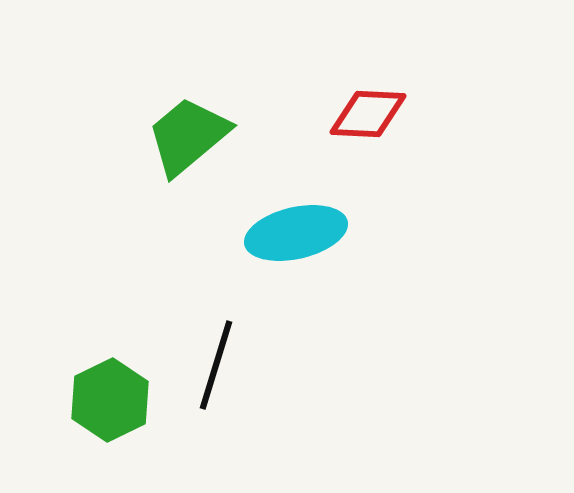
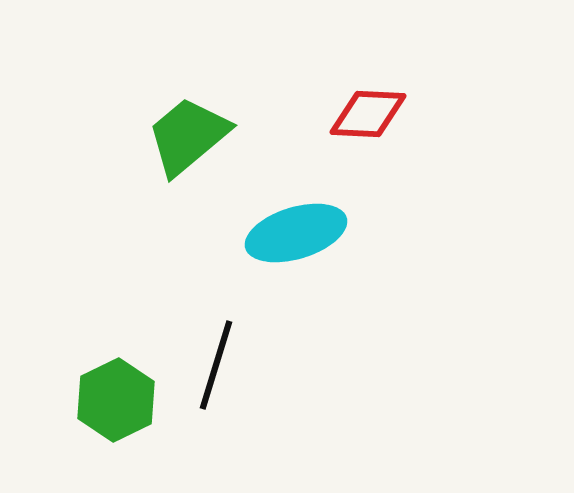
cyan ellipse: rotated 4 degrees counterclockwise
green hexagon: moved 6 px right
